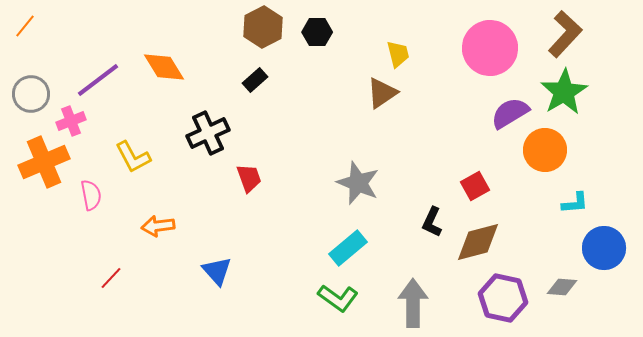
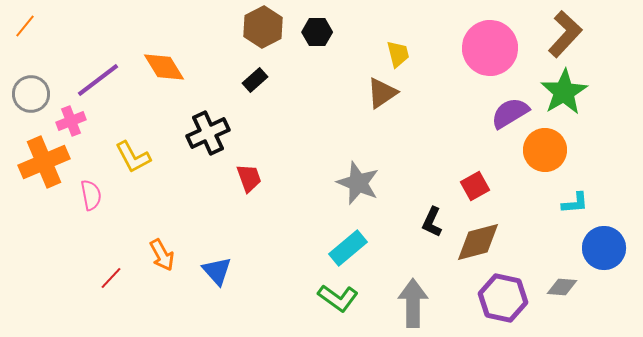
orange arrow: moved 4 px right, 29 px down; rotated 112 degrees counterclockwise
